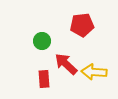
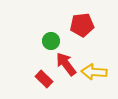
green circle: moved 9 px right
red arrow: rotated 10 degrees clockwise
red rectangle: rotated 42 degrees counterclockwise
